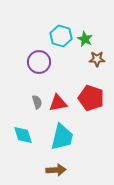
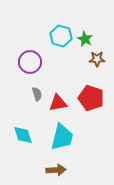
purple circle: moved 9 px left
gray semicircle: moved 8 px up
